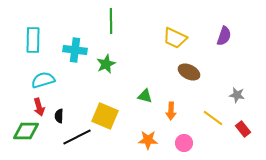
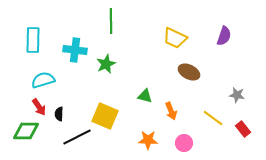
red arrow: rotated 18 degrees counterclockwise
orange arrow: rotated 24 degrees counterclockwise
black semicircle: moved 2 px up
